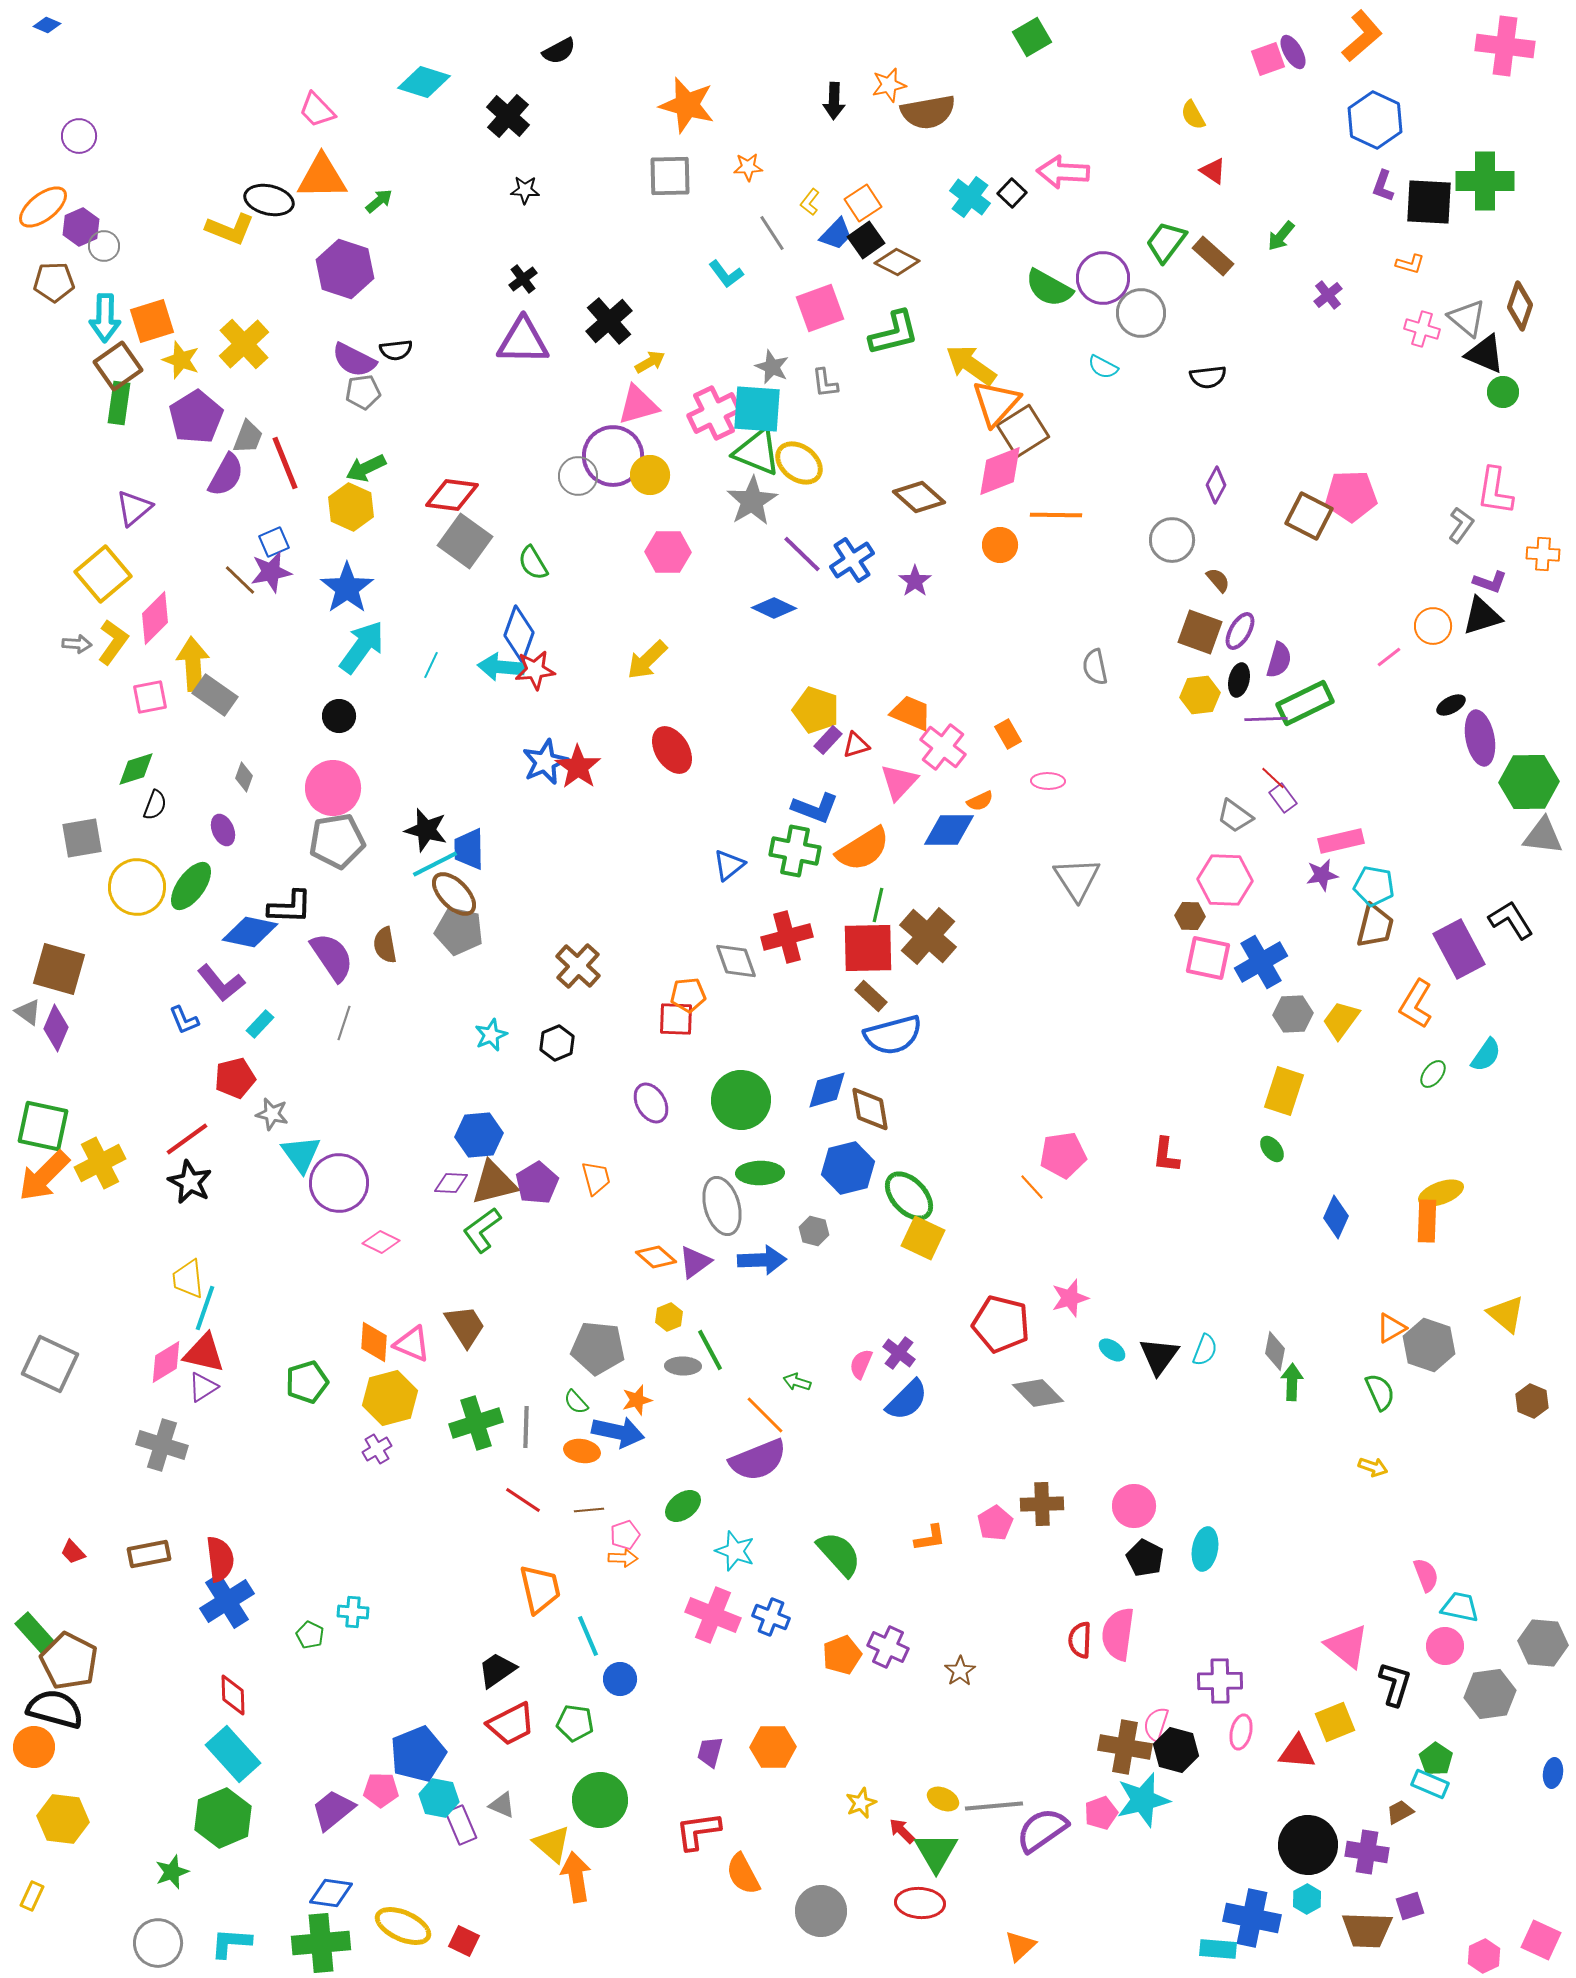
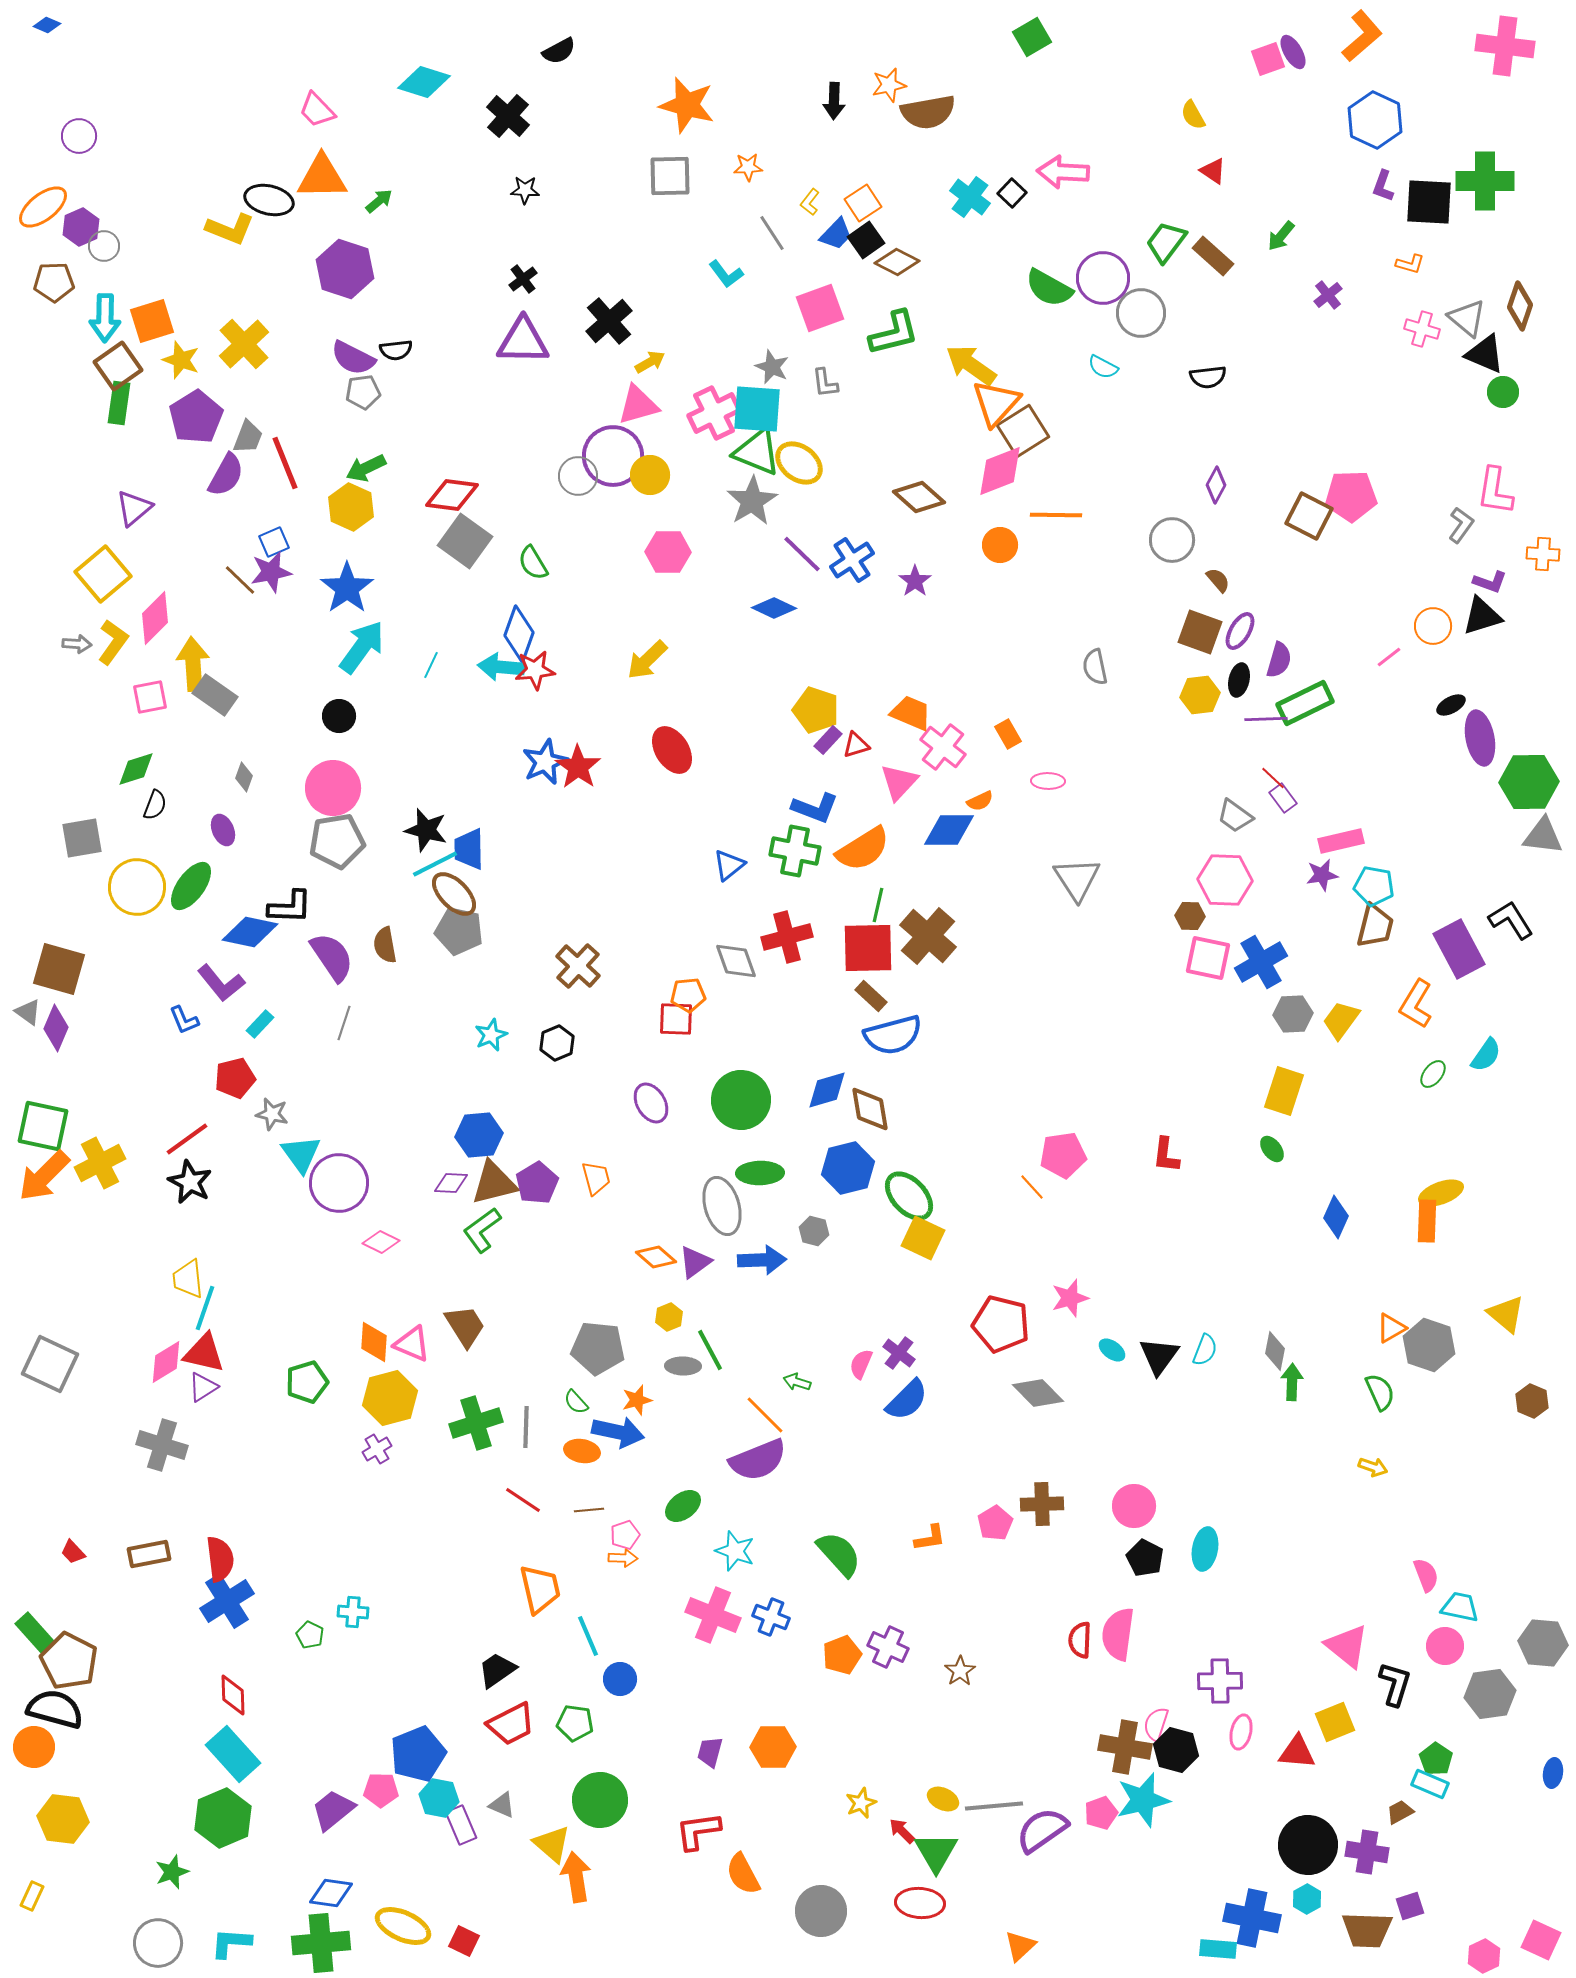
purple semicircle at (354, 360): moved 1 px left, 2 px up
